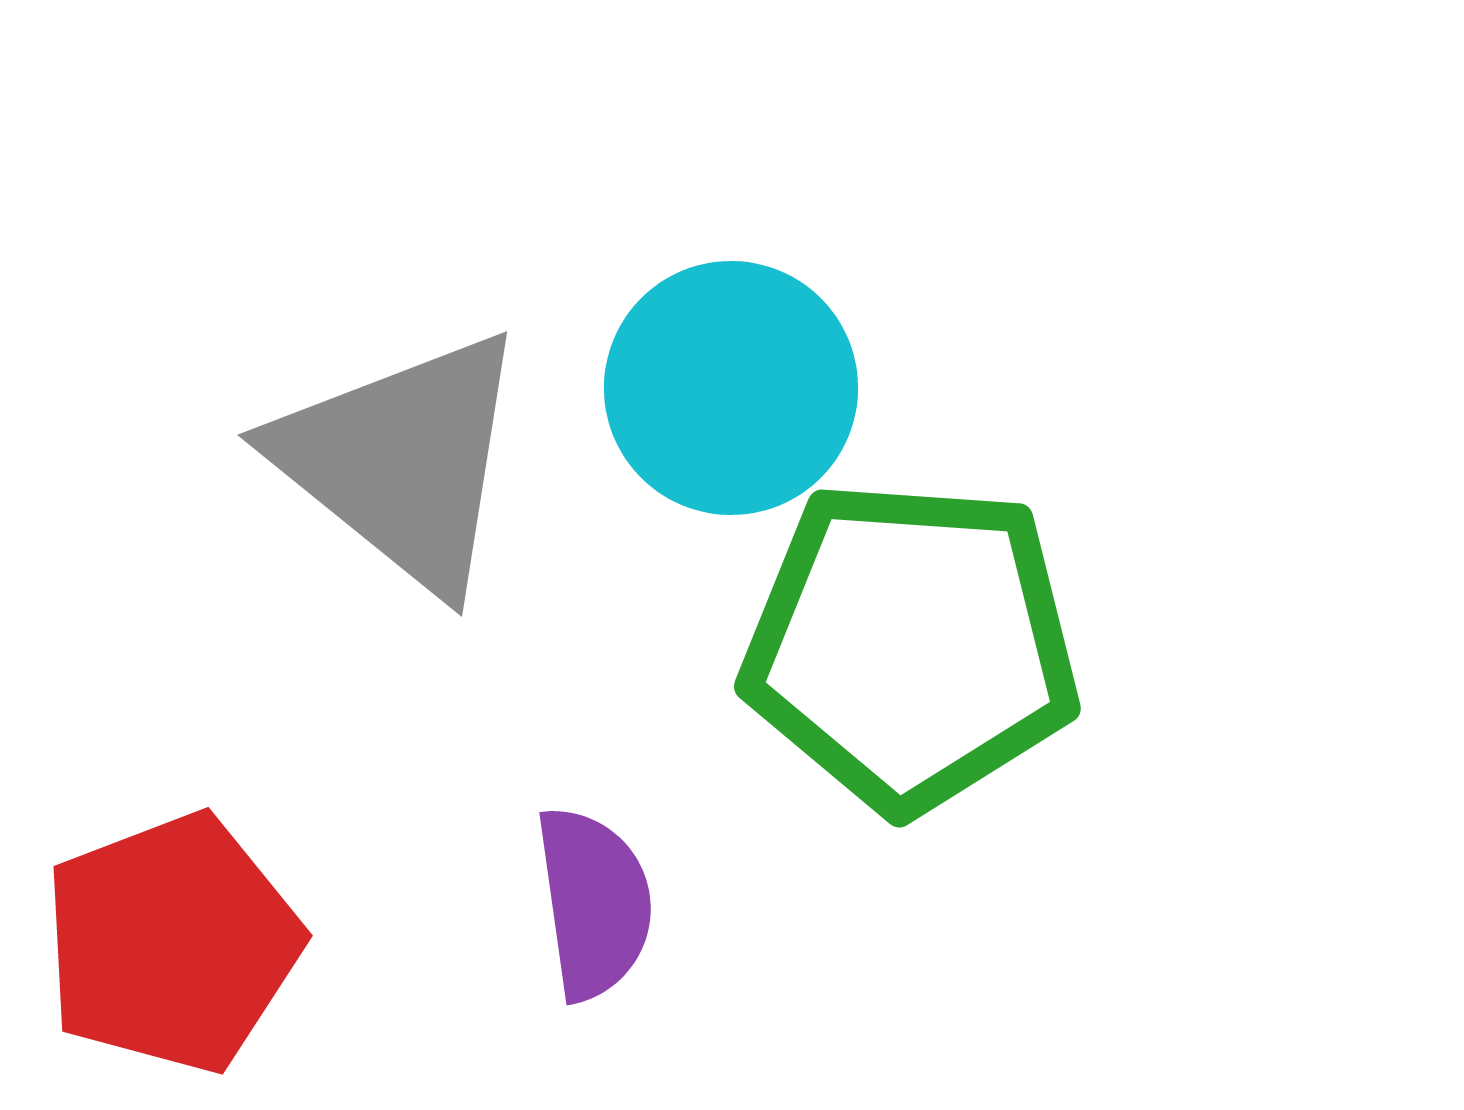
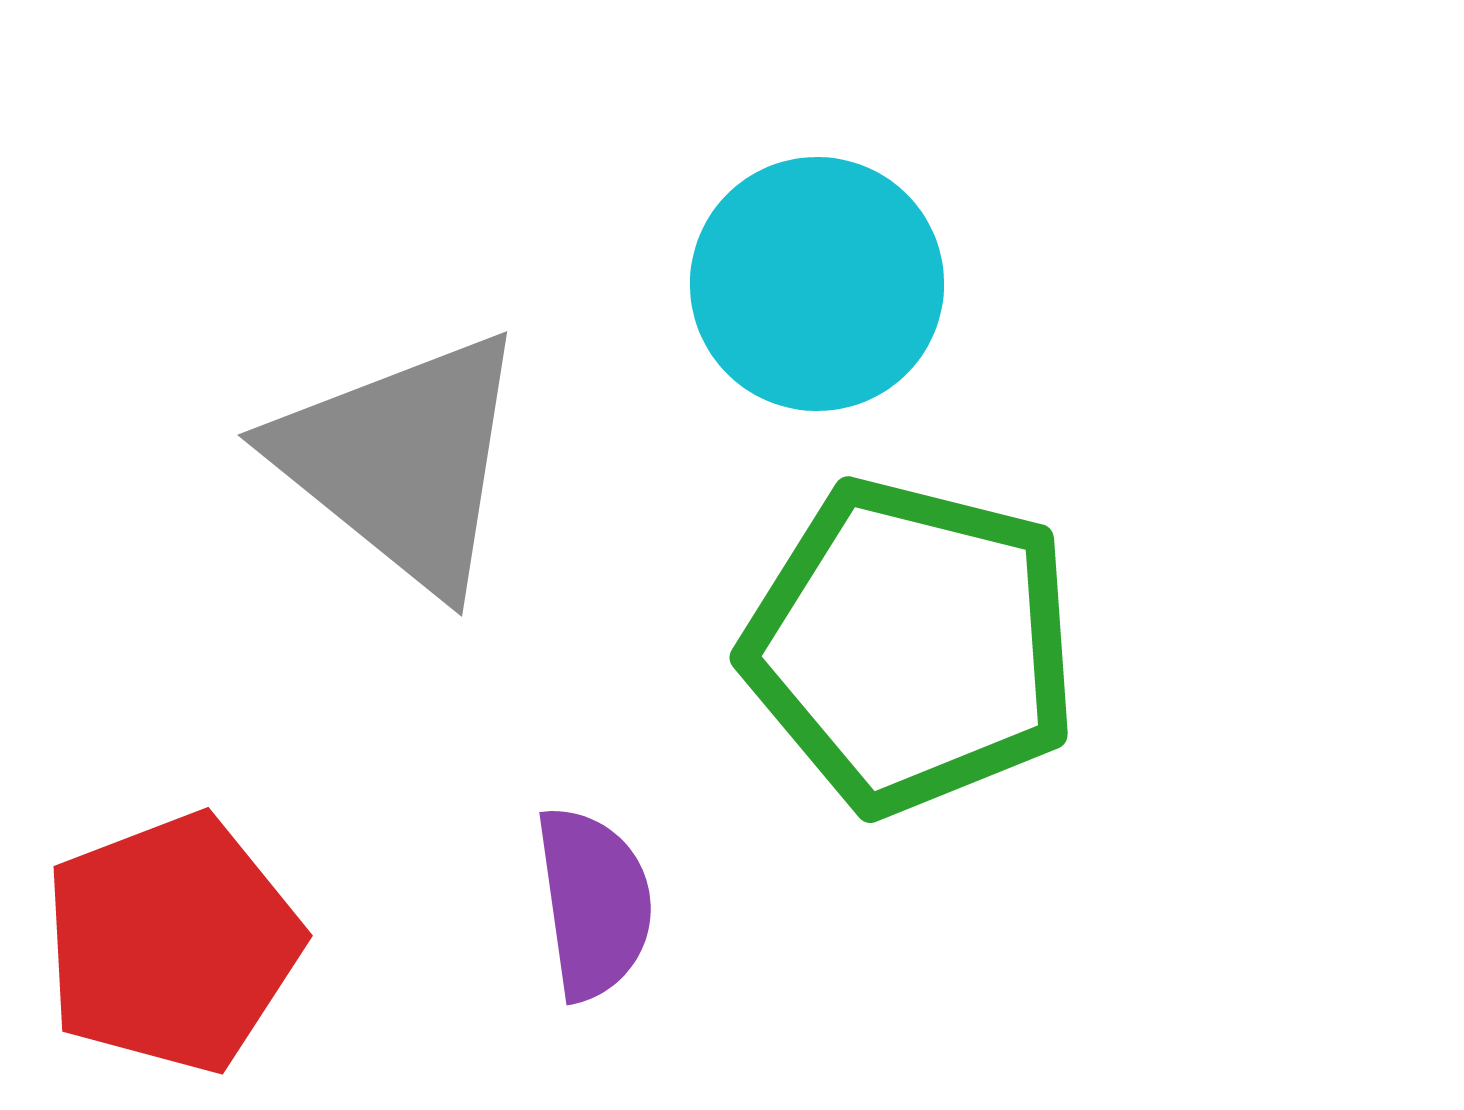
cyan circle: moved 86 px right, 104 px up
green pentagon: rotated 10 degrees clockwise
